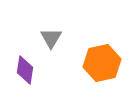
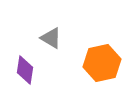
gray triangle: rotated 30 degrees counterclockwise
